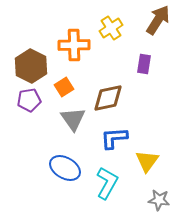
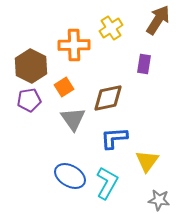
blue ellipse: moved 5 px right, 8 px down
